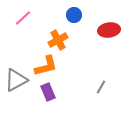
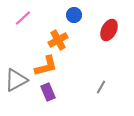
red ellipse: rotated 55 degrees counterclockwise
